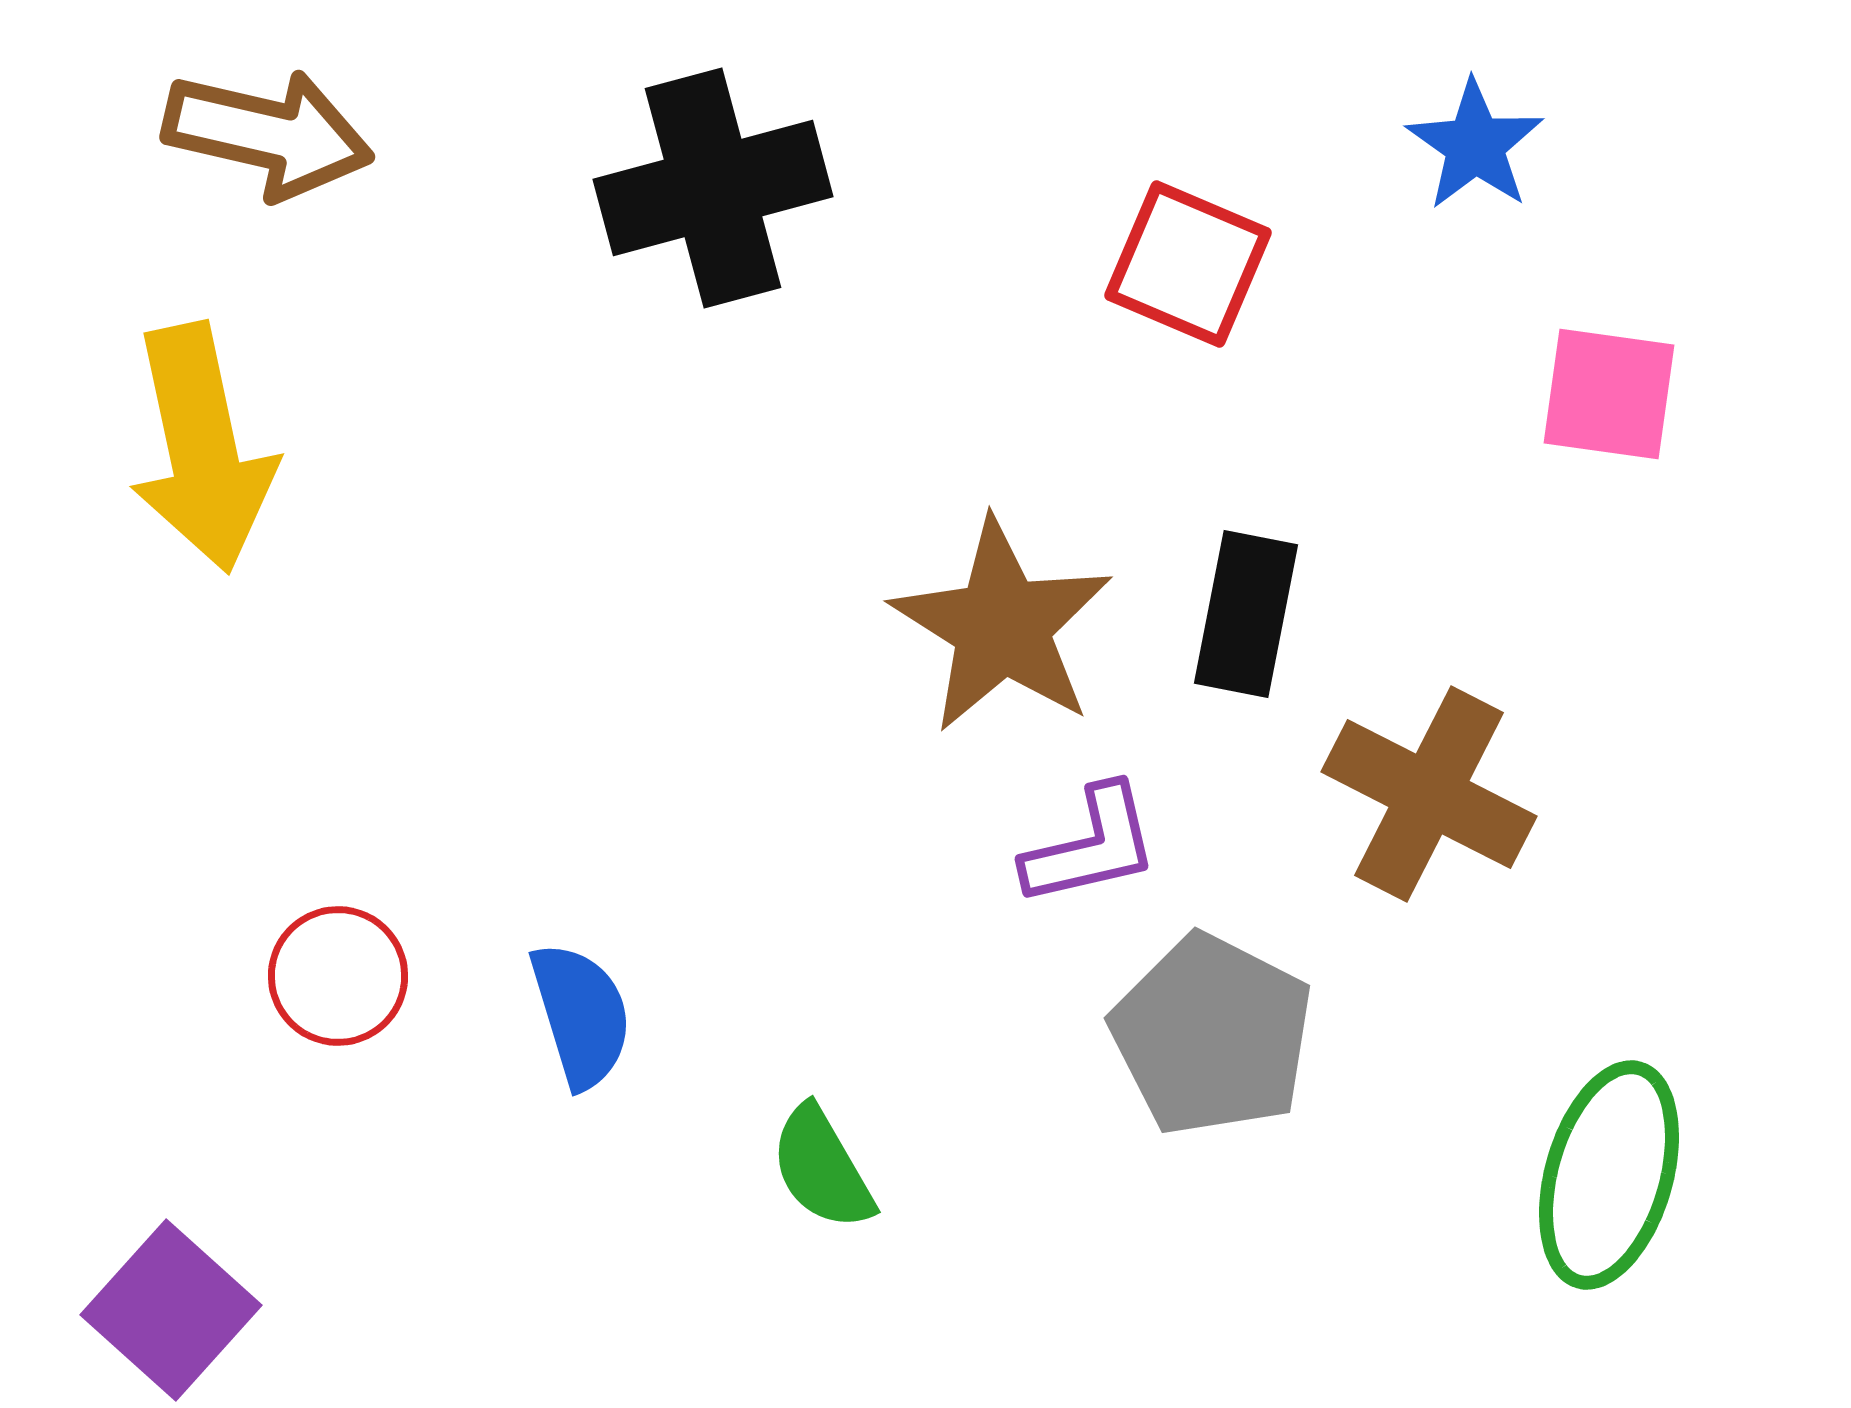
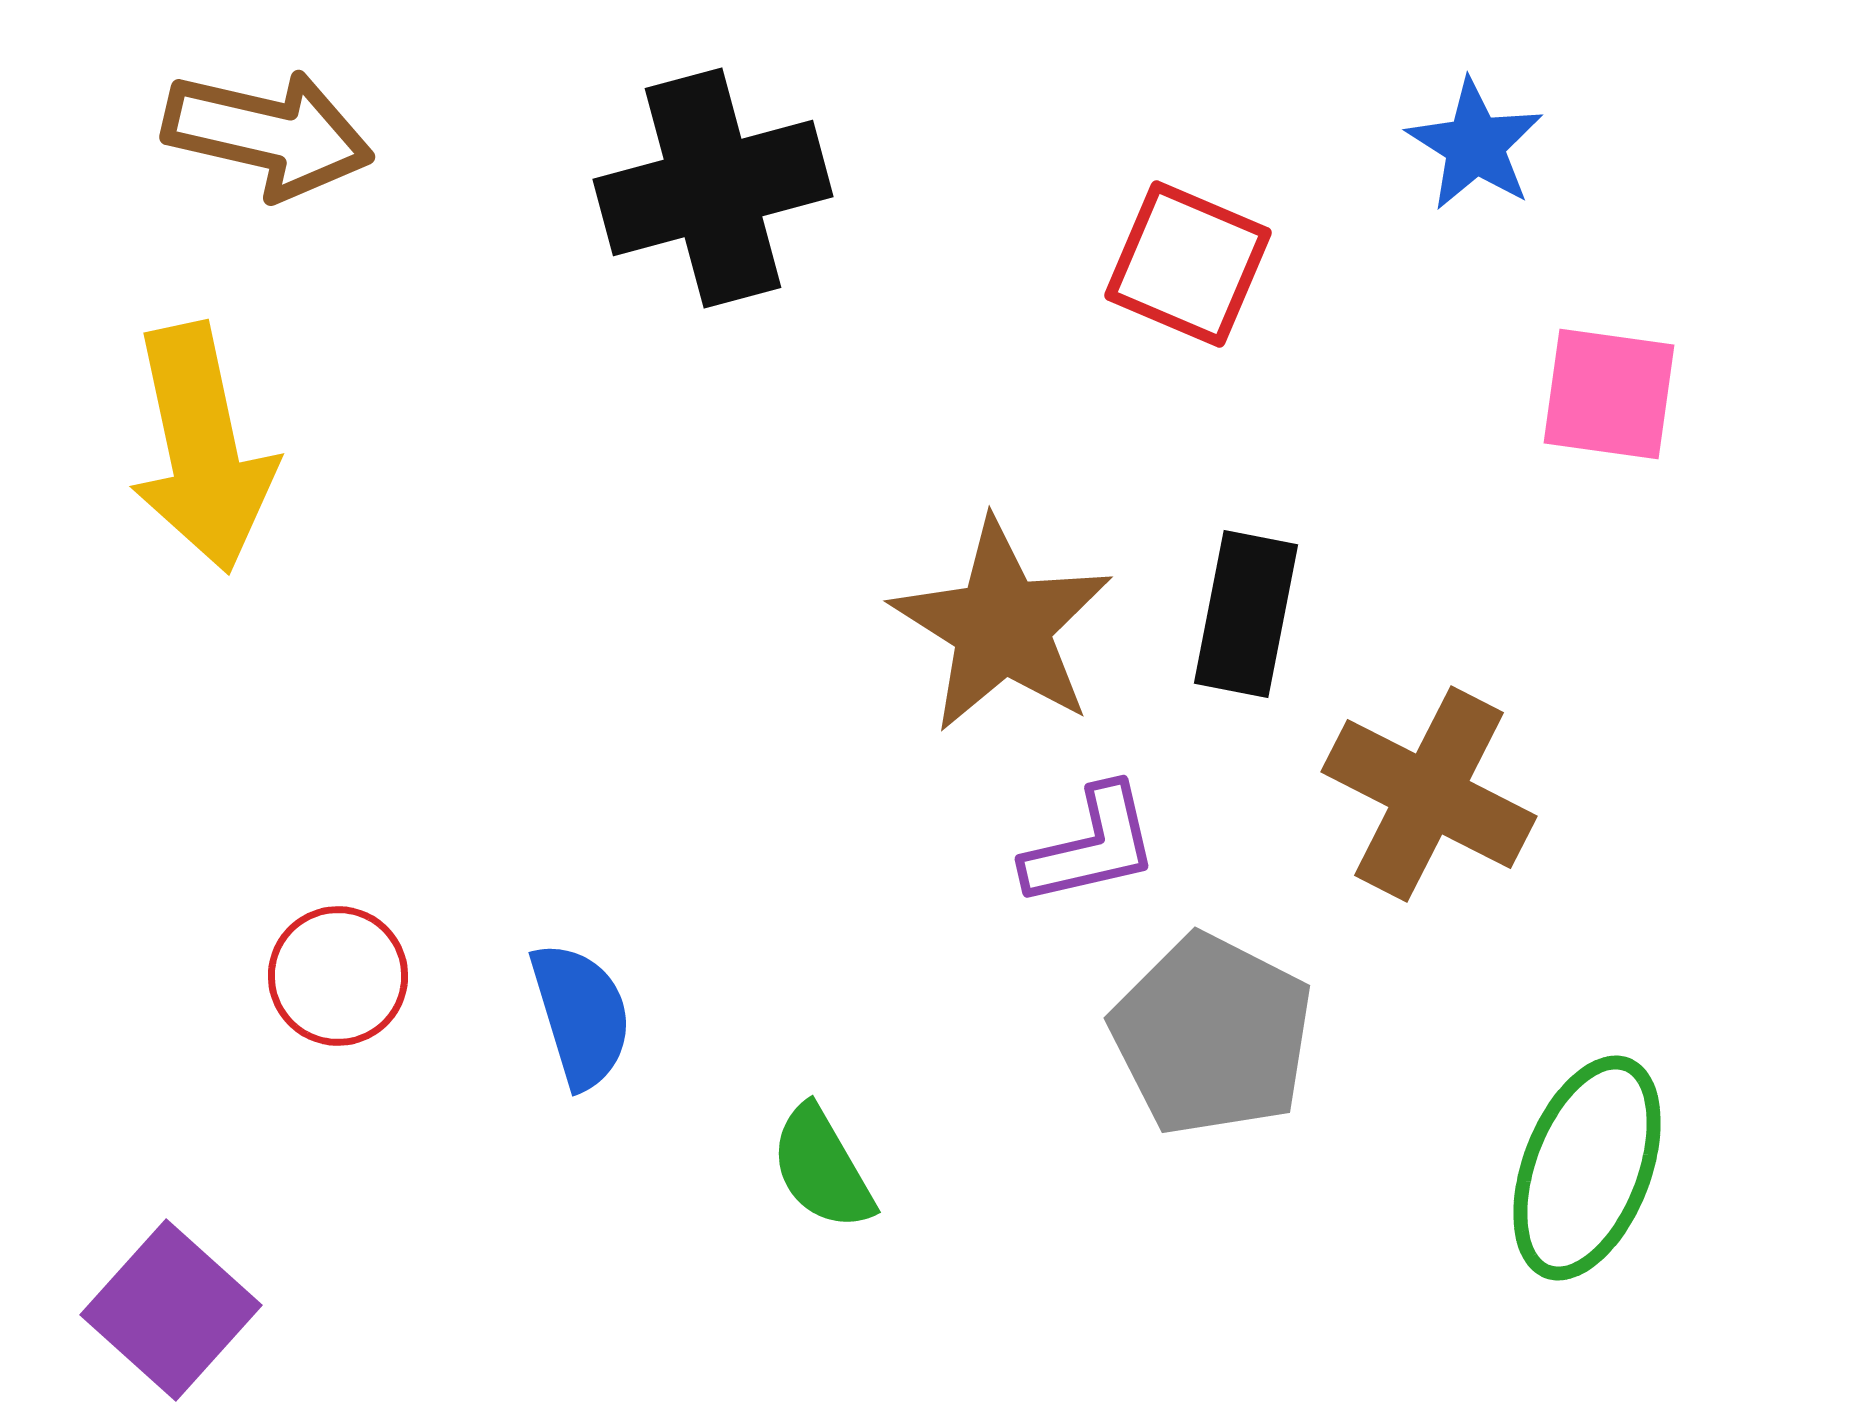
blue star: rotated 3 degrees counterclockwise
green ellipse: moved 22 px left, 7 px up; rotated 5 degrees clockwise
